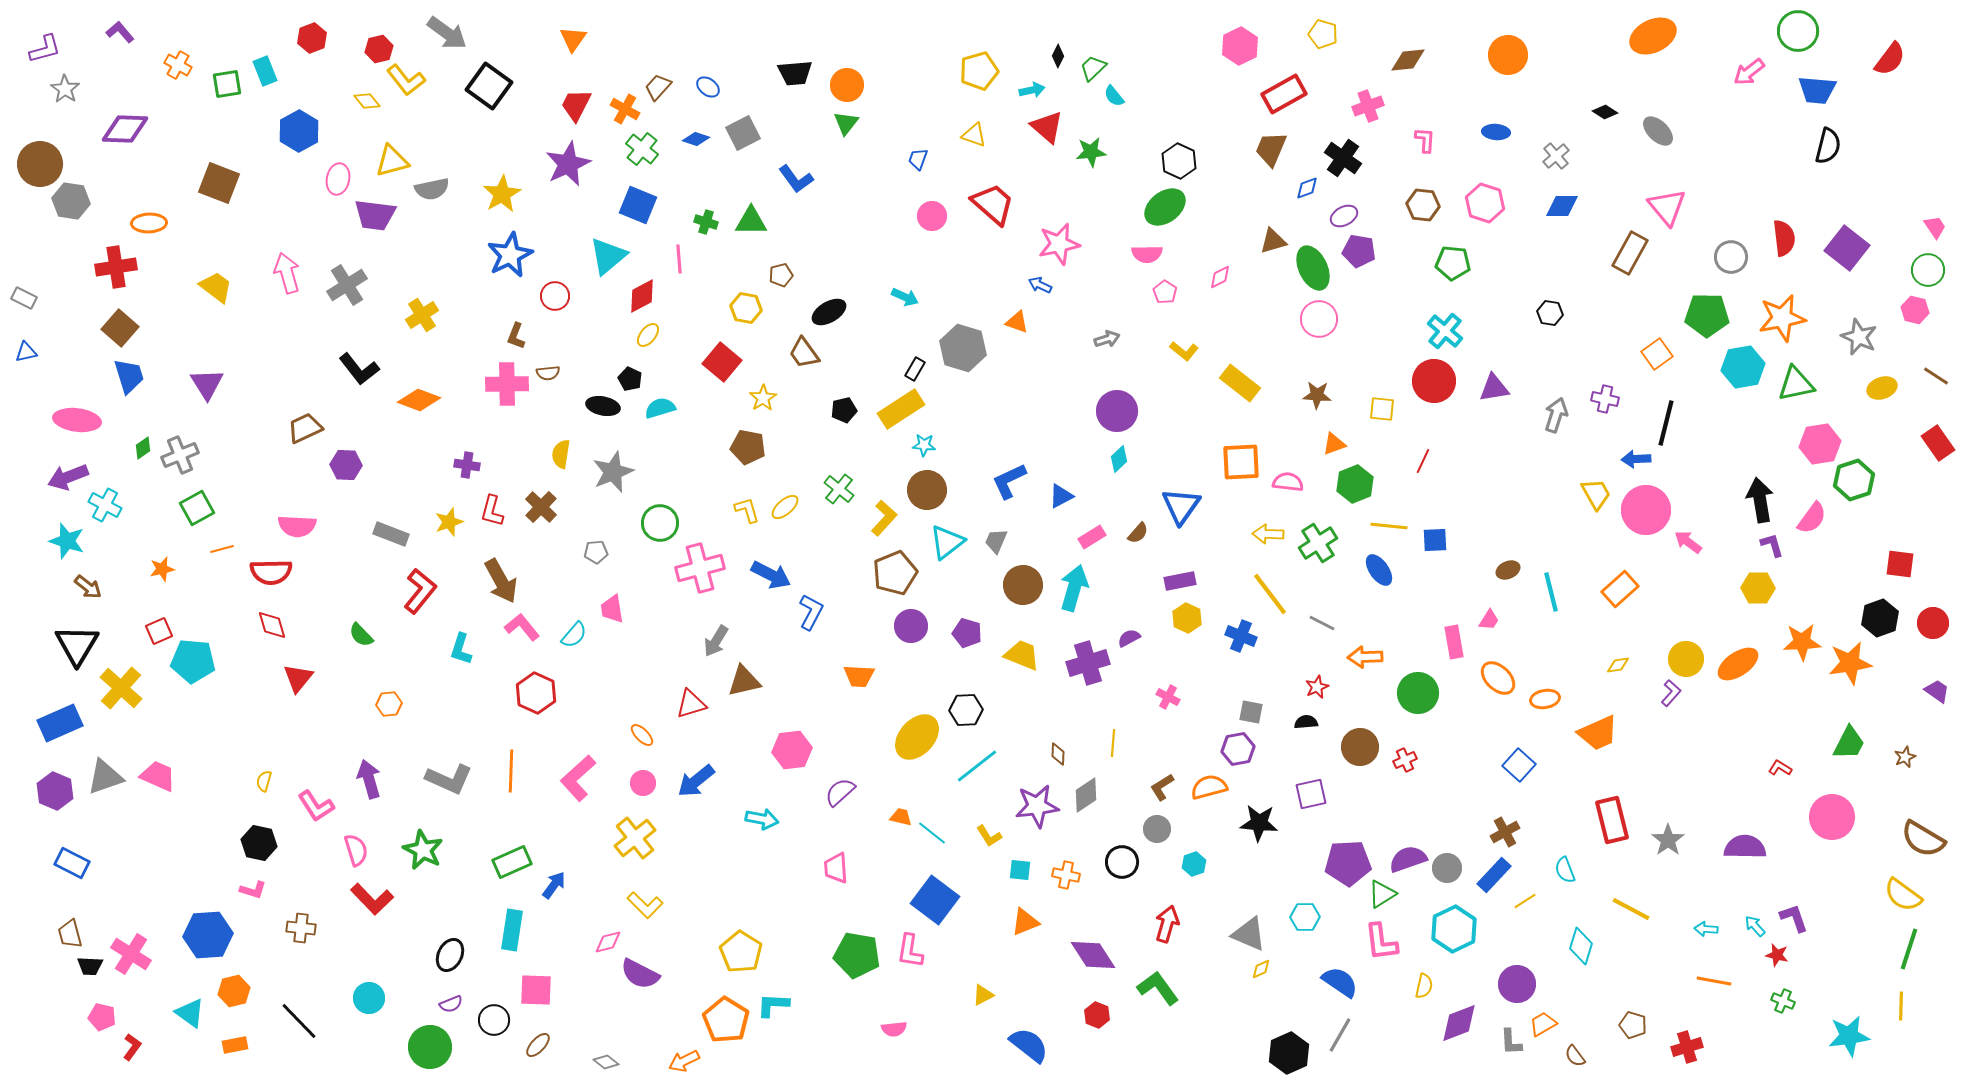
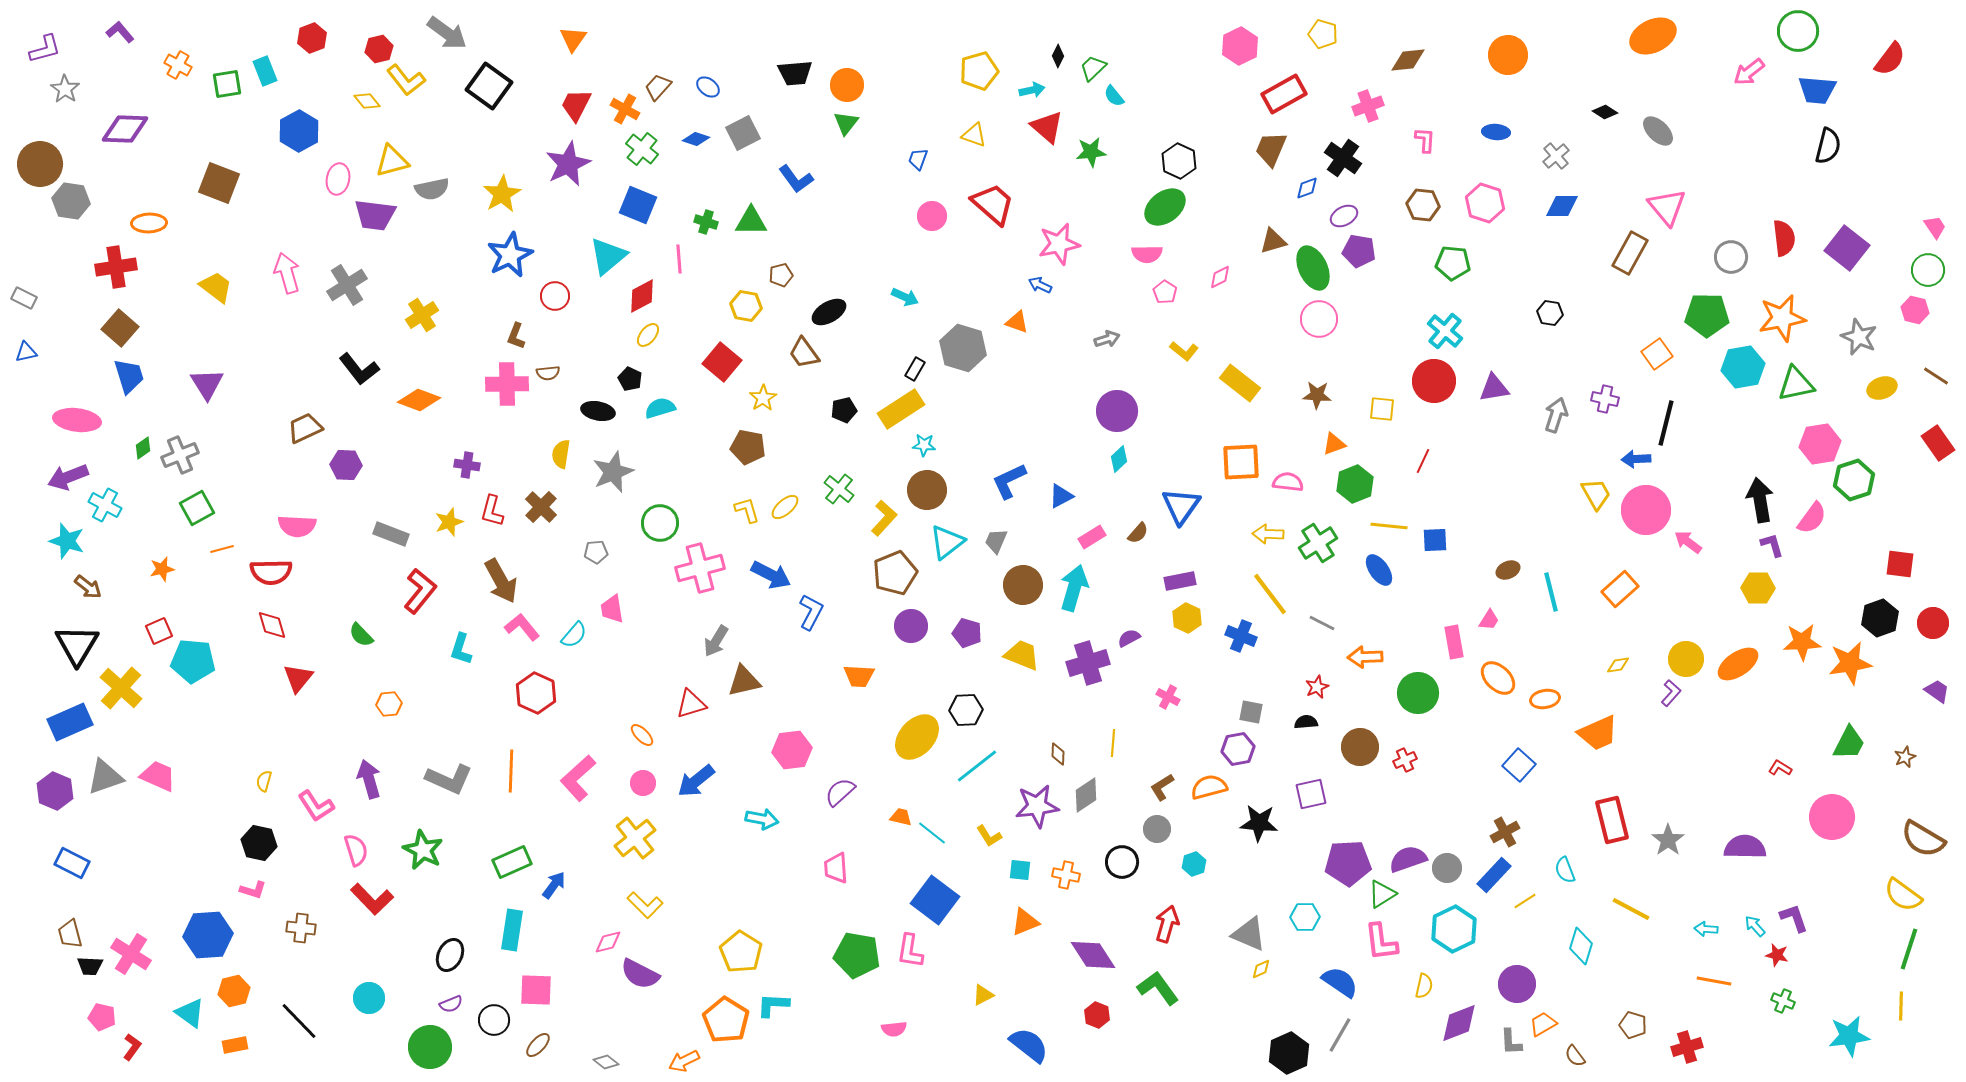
yellow hexagon at (746, 308): moved 2 px up
black ellipse at (603, 406): moved 5 px left, 5 px down
blue rectangle at (60, 723): moved 10 px right, 1 px up
